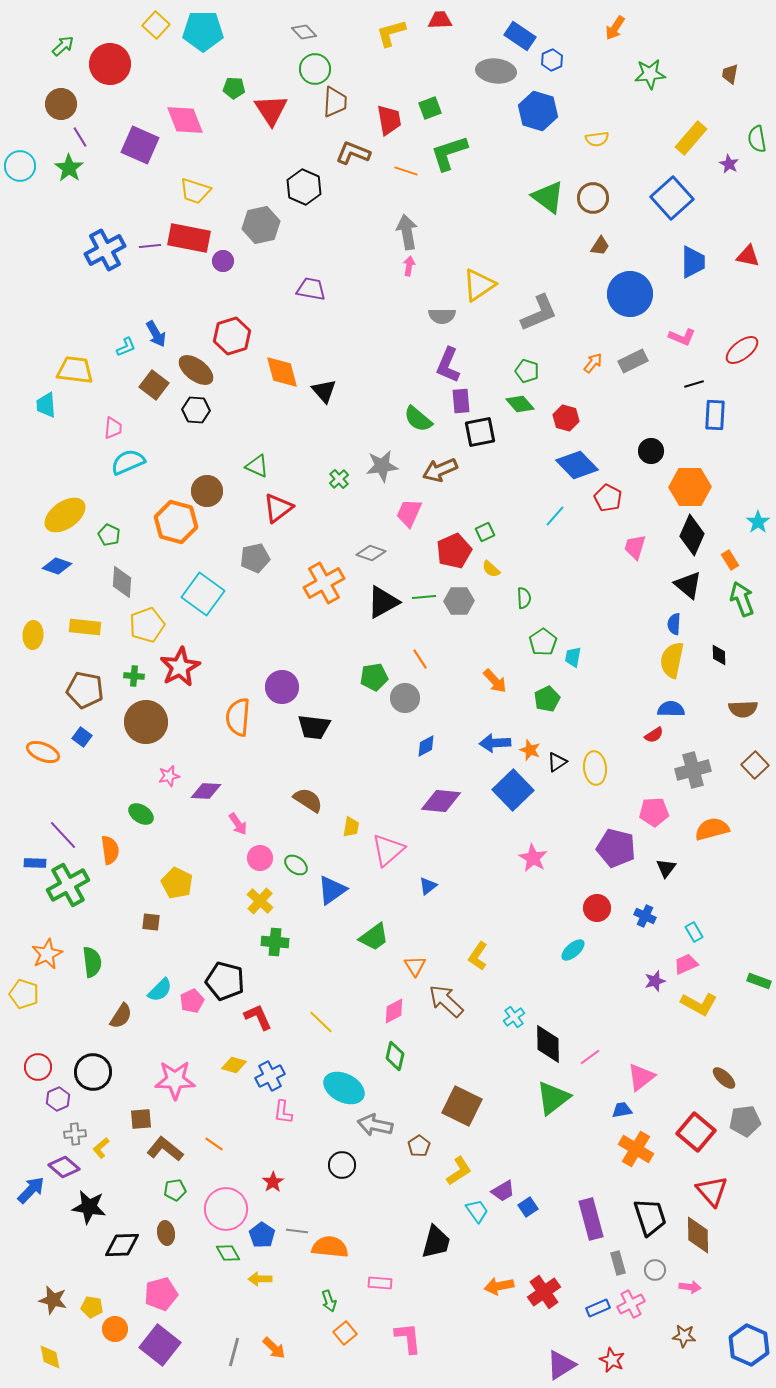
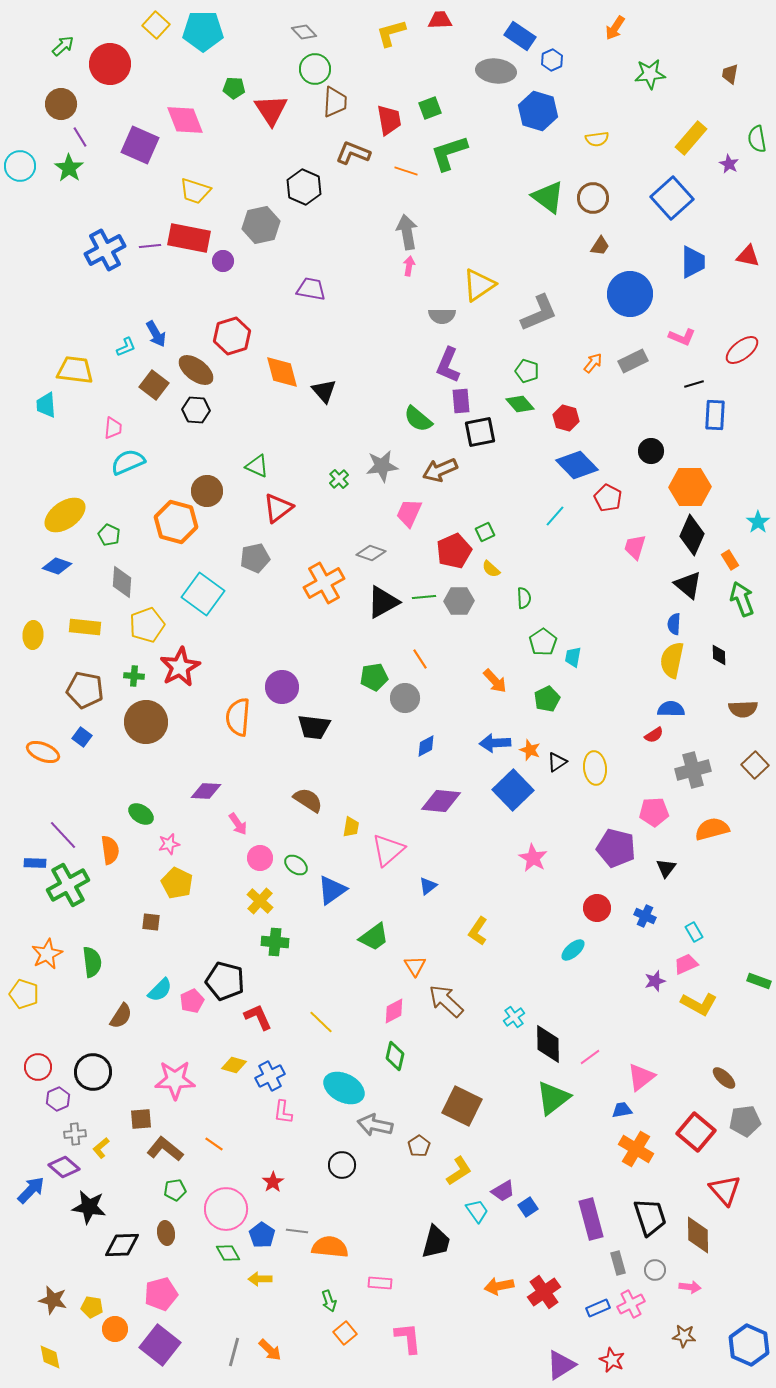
pink star at (169, 776): moved 68 px down
yellow L-shape at (478, 956): moved 25 px up
red triangle at (712, 1191): moved 13 px right, 1 px up
orange arrow at (274, 1348): moved 4 px left, 2 px down
